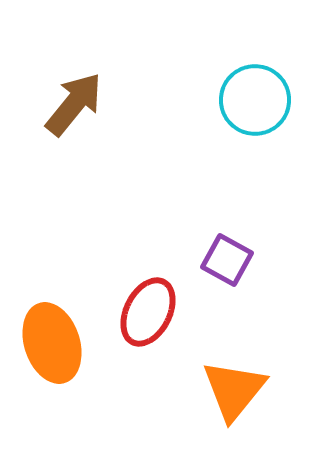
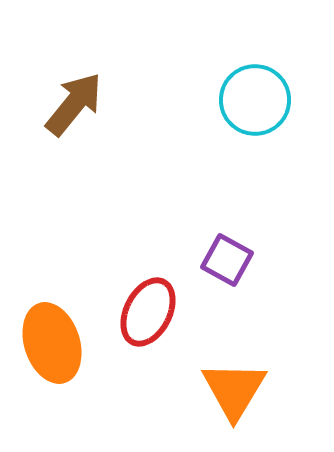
orange triangle: rotated 8 degrees counterclockwise
